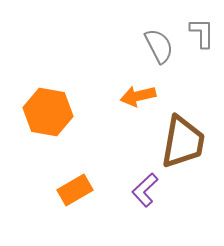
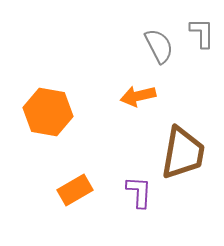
brown trapezoid: moved 11 px down
purple L-shape: moved 6 px left, 2 px down; rotated 136 degrees clockwise
